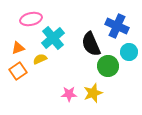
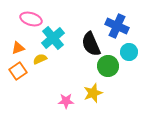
pink ellipse: rotated 30 degrees clockwise
pink star: moved 3 px left, 7 px down
